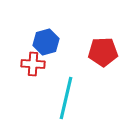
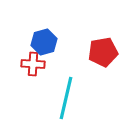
blue hexagon: moved 2 px left
red pentagon: rotated 8 degrees counterclockwise
